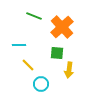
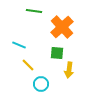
green line: moved 5 px up; rotated 14 degrees counterclockwise
cyan line: rotated 24 degrees clockwise
